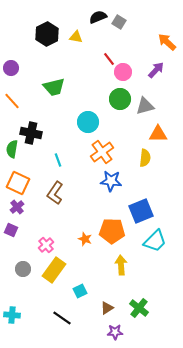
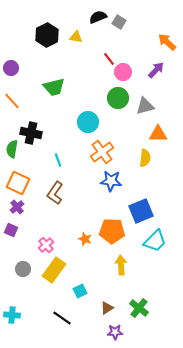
black hexagon: moved 1 px down
green circle: moved 2 px left, 1 px up
